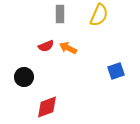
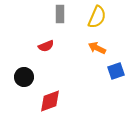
yellow semicircle: moved 2 px left, 2 px down
orange arrow: moved 29 px right
red diamond: moved 3 px right, 6 px up
